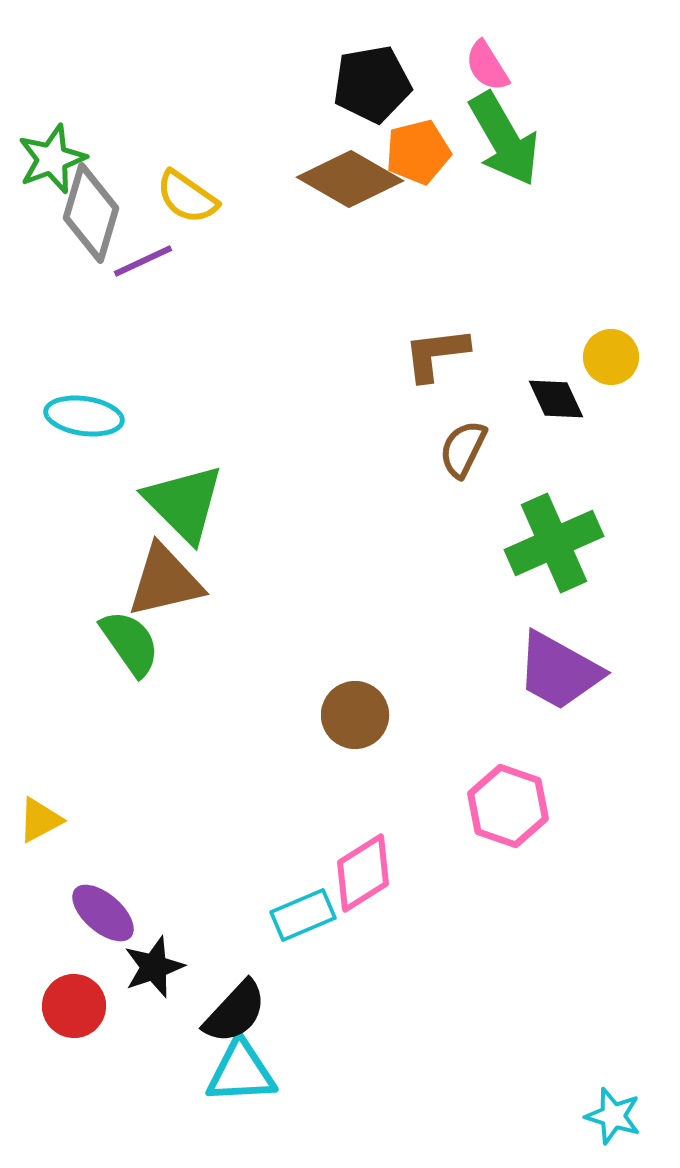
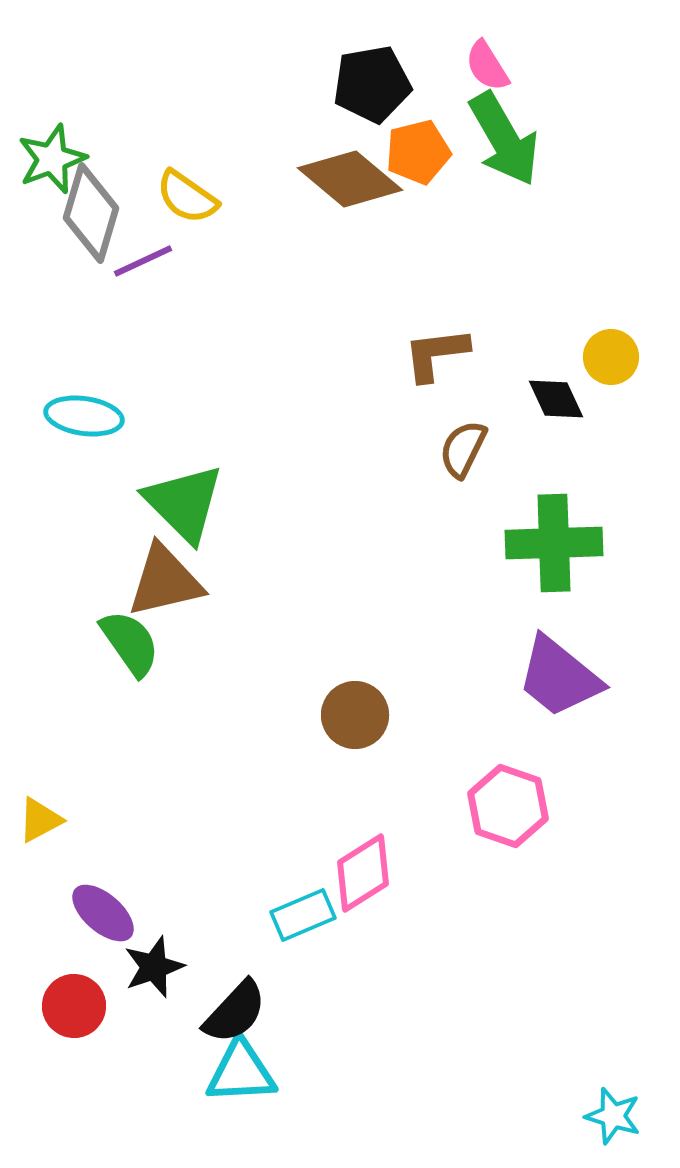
brown diamond: rotated 10 degrees clockwise
green cross: rotated 22 degrees clockwise
purple trapezoid: moved 6 px down; rotated 10 degrees clockwise
